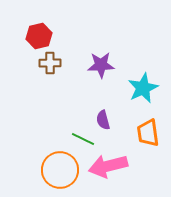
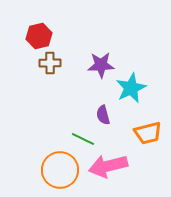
cyan star: moved 12 px left
purple semicircle: moved 5 px up
orange trapezoid: rotated 96 degrees counterclockwise
